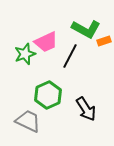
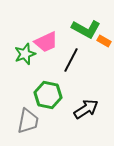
orange rectangle: rotated 48 degrees clockwise
black line: moved 1 px right, 4 px down
green hexagon: rotated 24 degrees counterclockwise
black arrow: rotated 90 degrees counterclockwise
gray trapezoid: rotated 76 degrees clockwise
